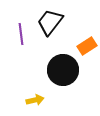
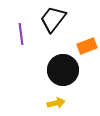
black trapezoid: moved 3 px right, 3 px up
orange rectangle: rotated 12 degrees clockwise
yellow arrow: moved 21 px right, 3 px down
